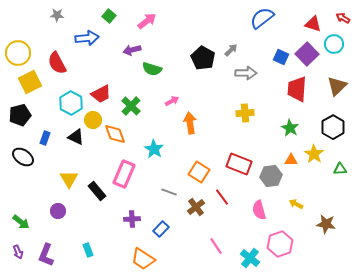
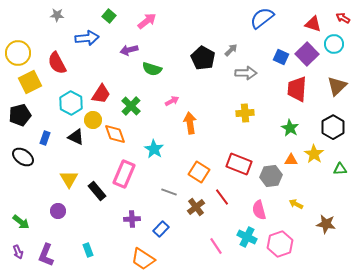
purple arrow at (132, 50): moved 3 px left
red trapezoid at (101, 94): rotated 30 degrees counterclockwise
cyan cross at (250, 258): moved 3 px left, 21 px up; rotated 12 degrees counterclockwise
